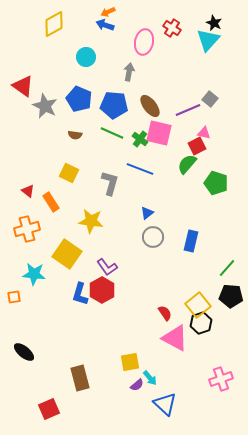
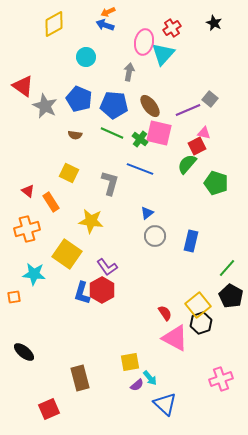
red cross at (172, 28): rotated 24 degrees clockwise
cyan triangle at (208, 40): moved 45 px left, 14 px down
gray circle at (153, 237): moved 2 px right, 1 px up
blue L-shape at (80, 294): moved 2 px right, 1 px up
black pentagon at (231, 296): rotated 25 degrees clockwise
